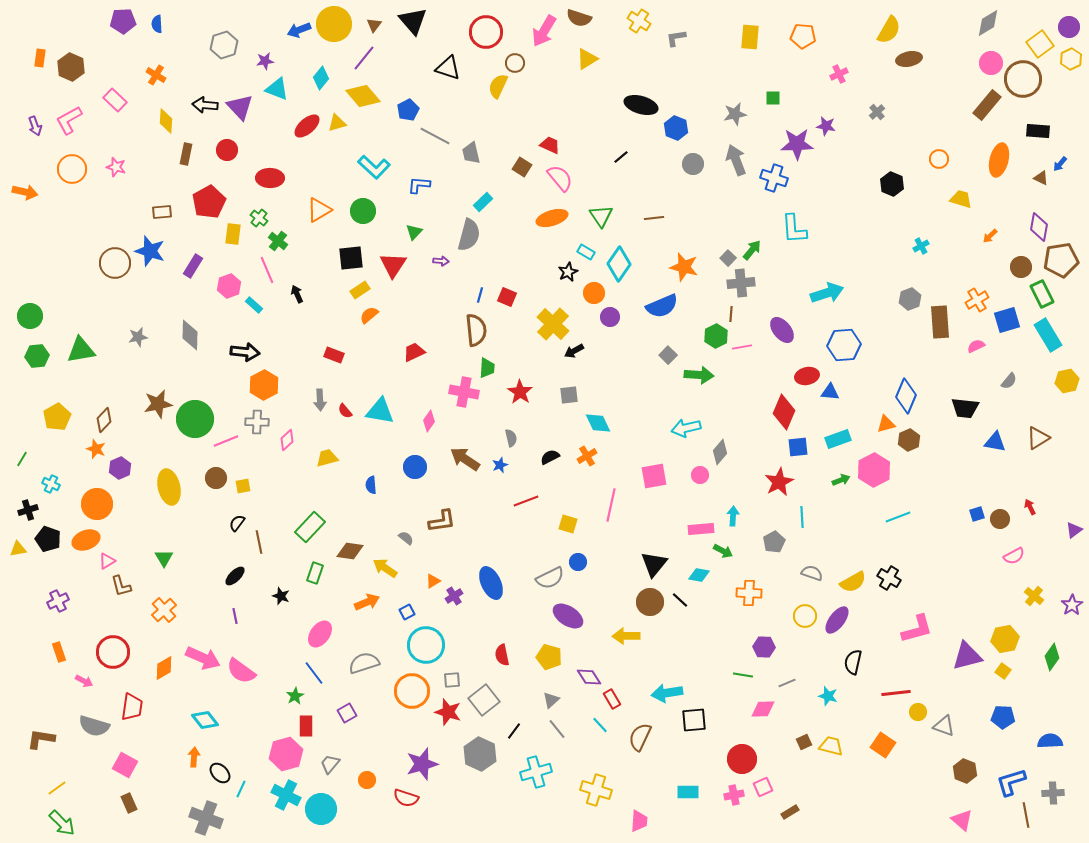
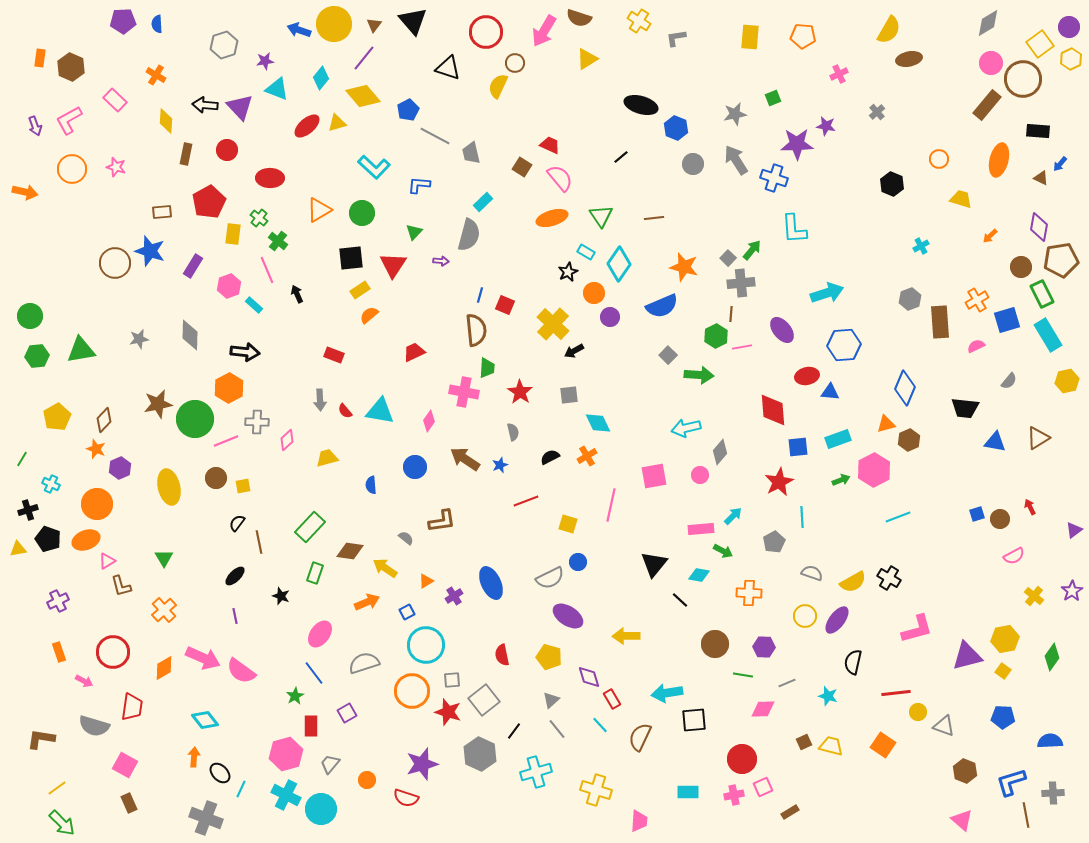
blue arrow at (299, 30): rotated 40 degrees clockwise
green square at (773, 98): rotated 21 degrees counterclockwise
gray arrow at (736, 160): rotated 12 degrees counterclockwise
green circle at (363, 211): moved 1 px left, 2 px down
red square at (507, 297): moved 2 px left, 8 px down
gray star at (138, 337): moved 1 px right, 2 px down
orange hexagon at (264, 385): moved 35 px left, 3 px down
blue diamond at (906, 396): moved 1 px left, 8 px up
red diamond at (784, 412): moved 11 px left, 2 px up; rotated 28 degrees counterclockwise
gray semicircle at (511, 438): moved 2 px right, 6 px up
cyan arrow at (733, 516): rotated 42 degrees clockwise
orange triangle at (433, 581): moved 7 px left
brown circle at (650, 602): moved 65 px right, 42 px down
purple star at (1072, 605): moved 14 px up
purple diamond at (589, 677): rotated 15 degrees clockwise
red rectangle at (306, 726): moved 5 px right
